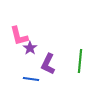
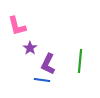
pink L-shape: moved 2 px left, 10 px up
blue line: moved 11 px right, 1 px down
